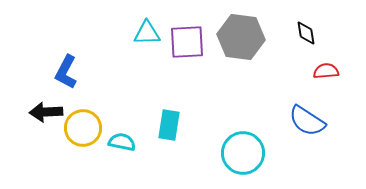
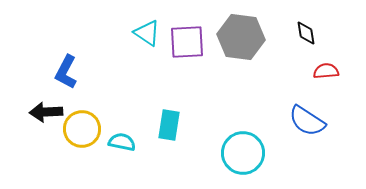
cyan triangle: rotated 36 degrees clockwise
yellow circle: moved 1 px left, 1 px down
